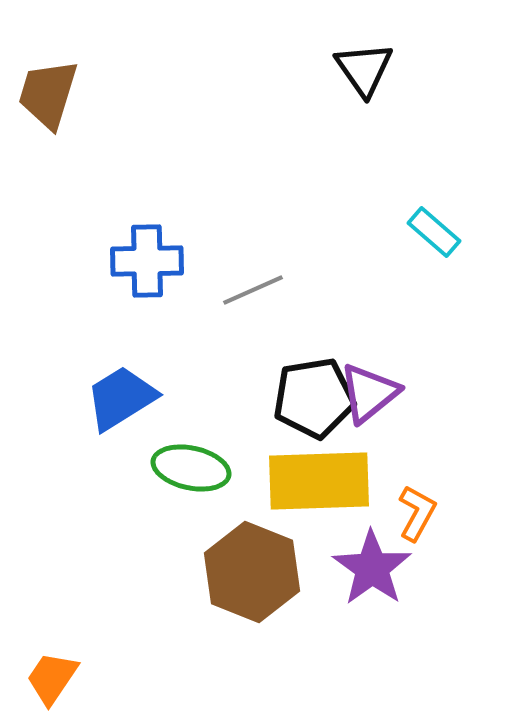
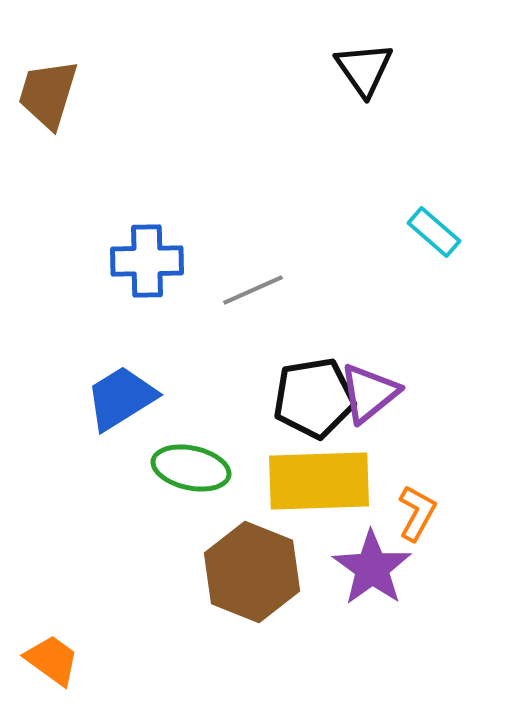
orange trapezoid: moved 18 px up; rotated 92 degrees clockwise
